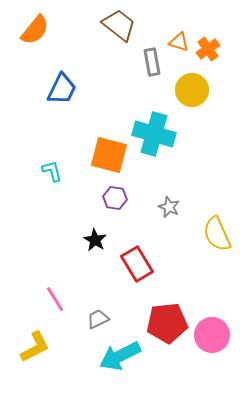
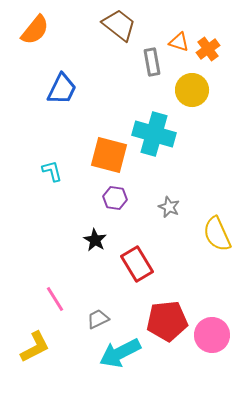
red pentagon: moved 2 px up
cyan arrow: moved 3 px up
